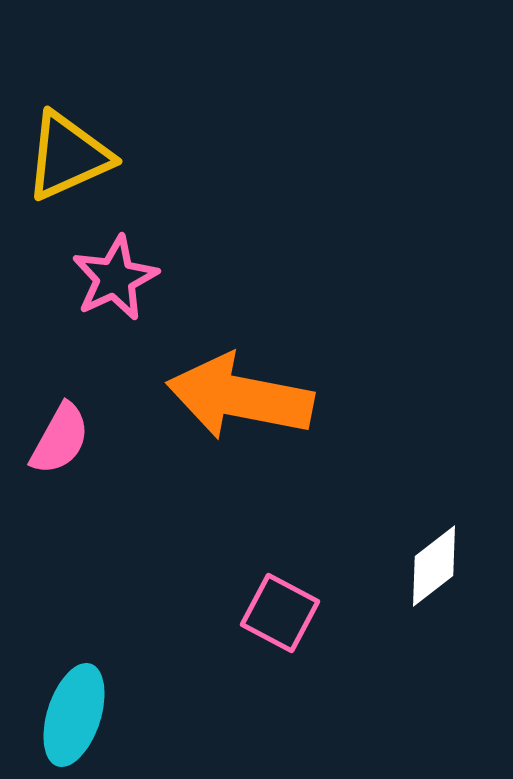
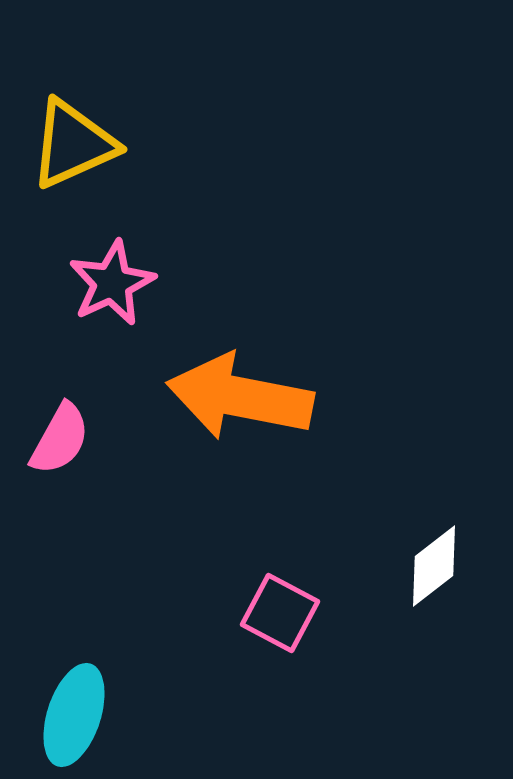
yellow triangle: moved 5 px right, 12 px up
pink star: moved 3 px left, 5 px down
